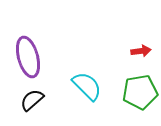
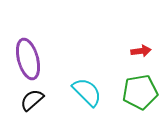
purple ellipse: moved 2 px down
cyan semicircle: moved 6 px down
